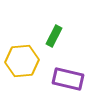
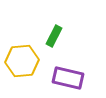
purple rectangle: moved 1 px up
